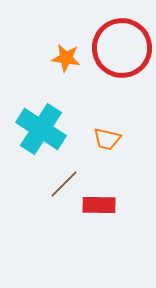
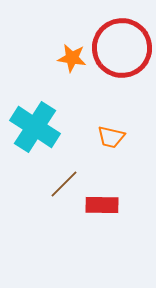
orange star: moved 6 px right
cyan cross: moved 6 px left, 2 px up
orange trapezoid: moved 4 px right, 2 px up
red rectangle: moved 3 px right
